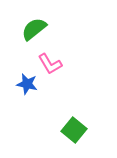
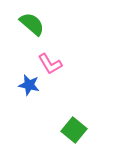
green semicircle: moved 2 px left, 5 px up; rotated 80 degrees clockwise
blue star: moved 2 px right, 1 px down
